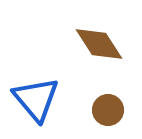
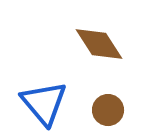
blue triangle: moved 8 px right, 4 px down
